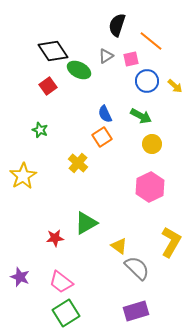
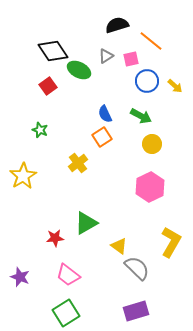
black semicircle: rotated 55 degrees clockwise
yellow cross: rotated 12 degrees clockwise
pink trapezoid: moved 7 px right, 7 px up
